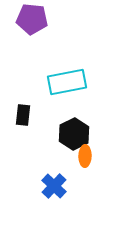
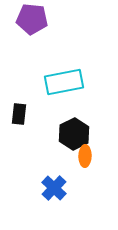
cyan rectangle: moved 3 px left
black rectangle: moved 4 px left, 1 px up
blue cross: moved 2 px down
